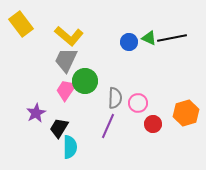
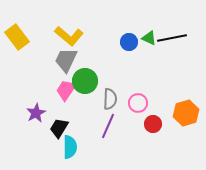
yellow rectangle: moved 4 px left, 13 px down
gray semicircle: moved 5 px left, 1 px down
